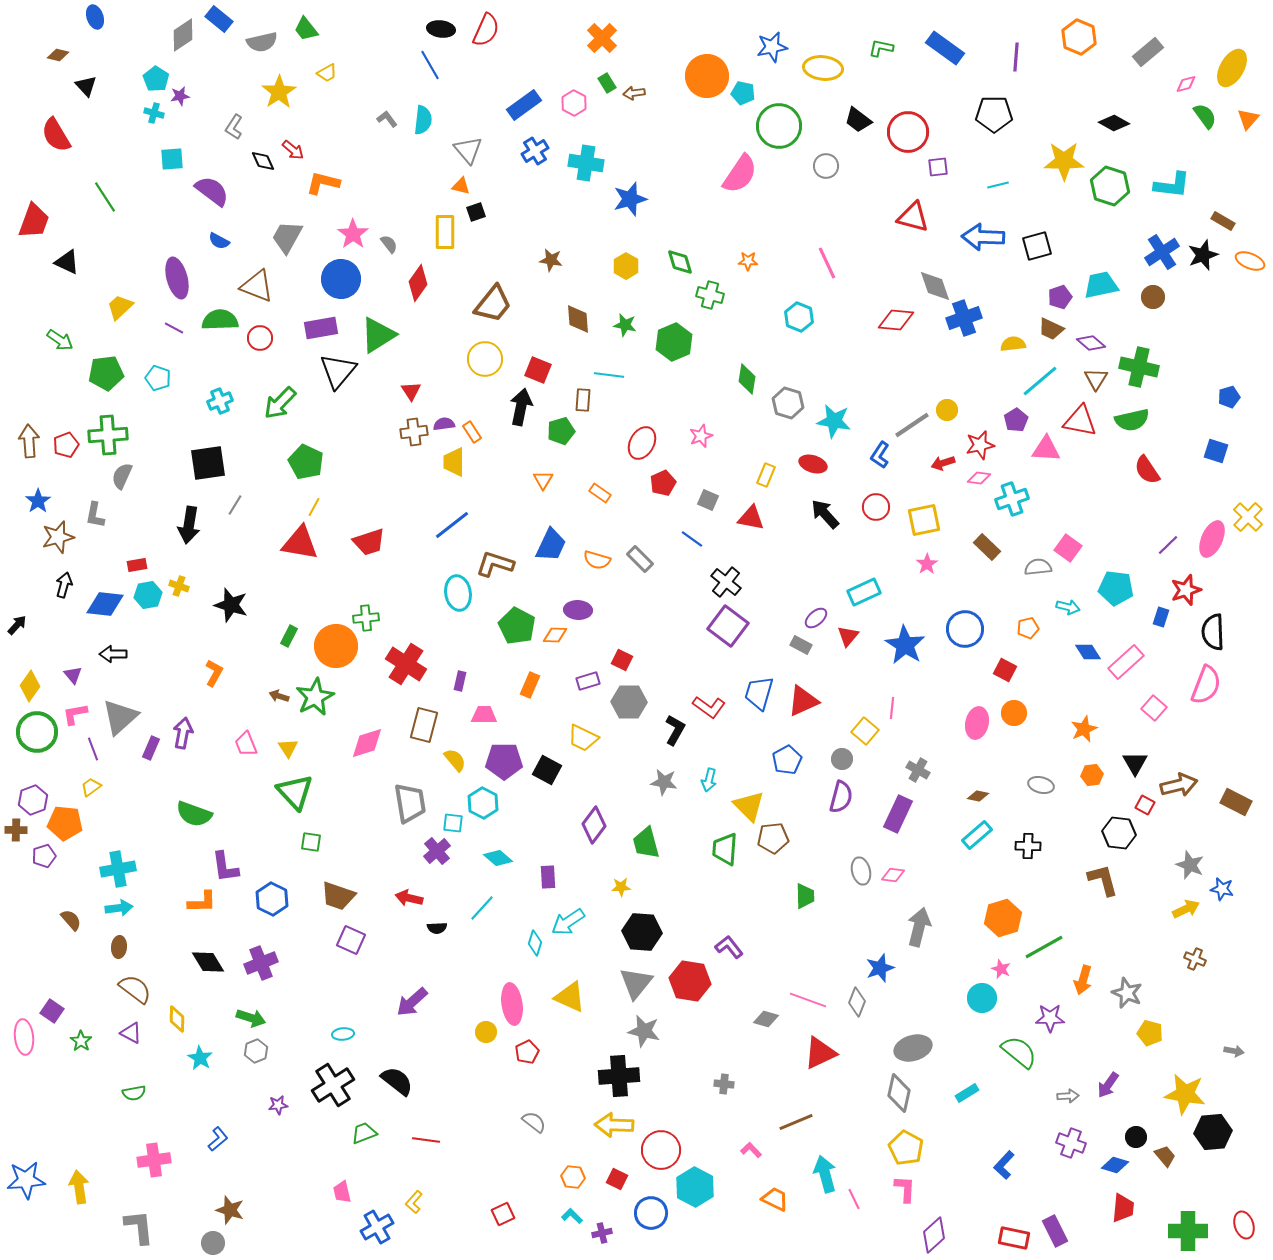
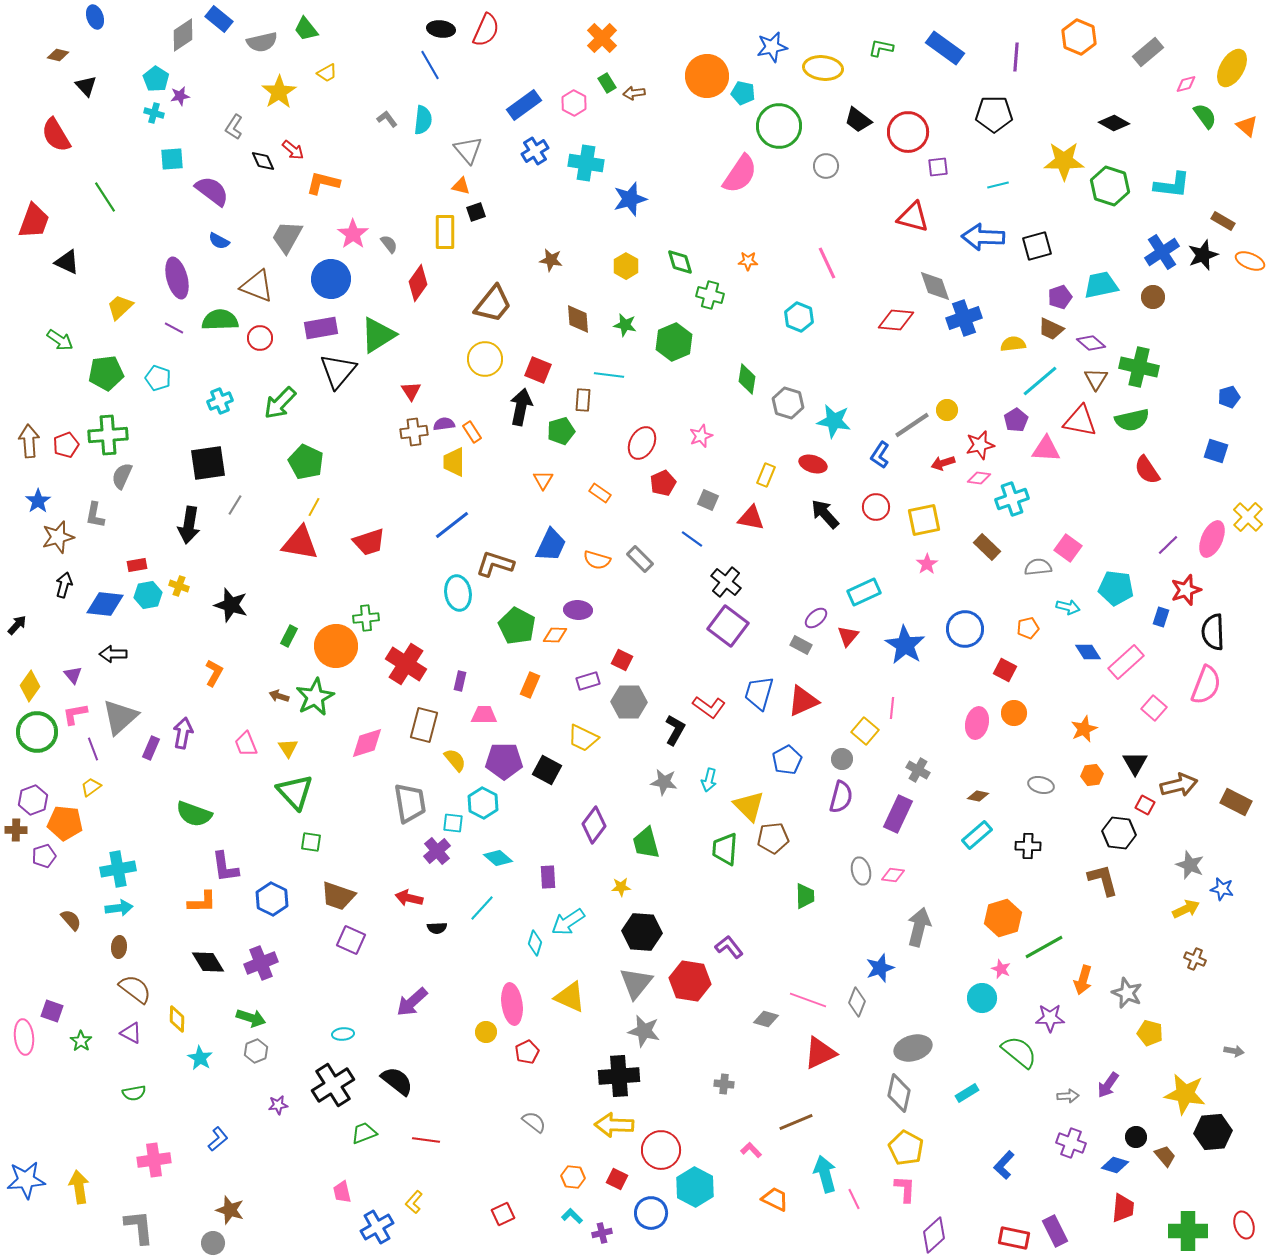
orange triangle at (1248, 119): moved 1 px left, 7 px down; rotated 30 degrees counterclockwise
blue circle at (341, 279): moved 10 px left
purple square at (52, 1011): rotated 15 degrees counterclockwise
